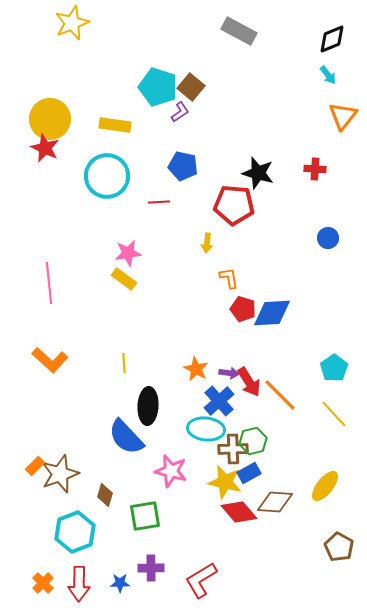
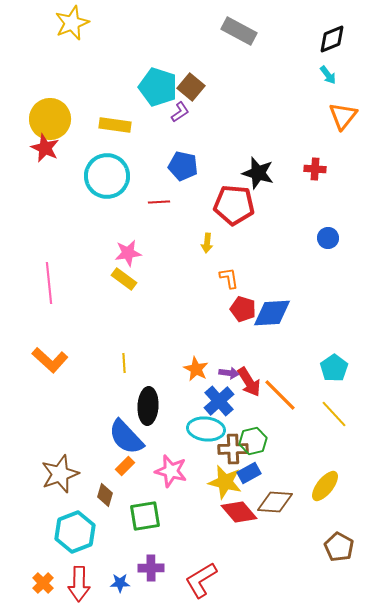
orange rectangle at (35, 466): moved 90 px right
